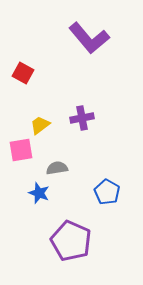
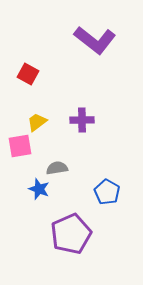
purple L-shape: moved 6 px right, 2 px down; rotated 12 degrees counterclockwise
red square: moved 5 px right, 1 px down
purple cross: moved 2 px down; rotated 10 degrees clockwise
yellow trapezoid: moved 3 px left, 3 px up
pink square: moved 1 px left, 4 px up
blue star: moved 4 px up
purple pentagon: moved 7 px up; rotated 24 degrees clockwise
